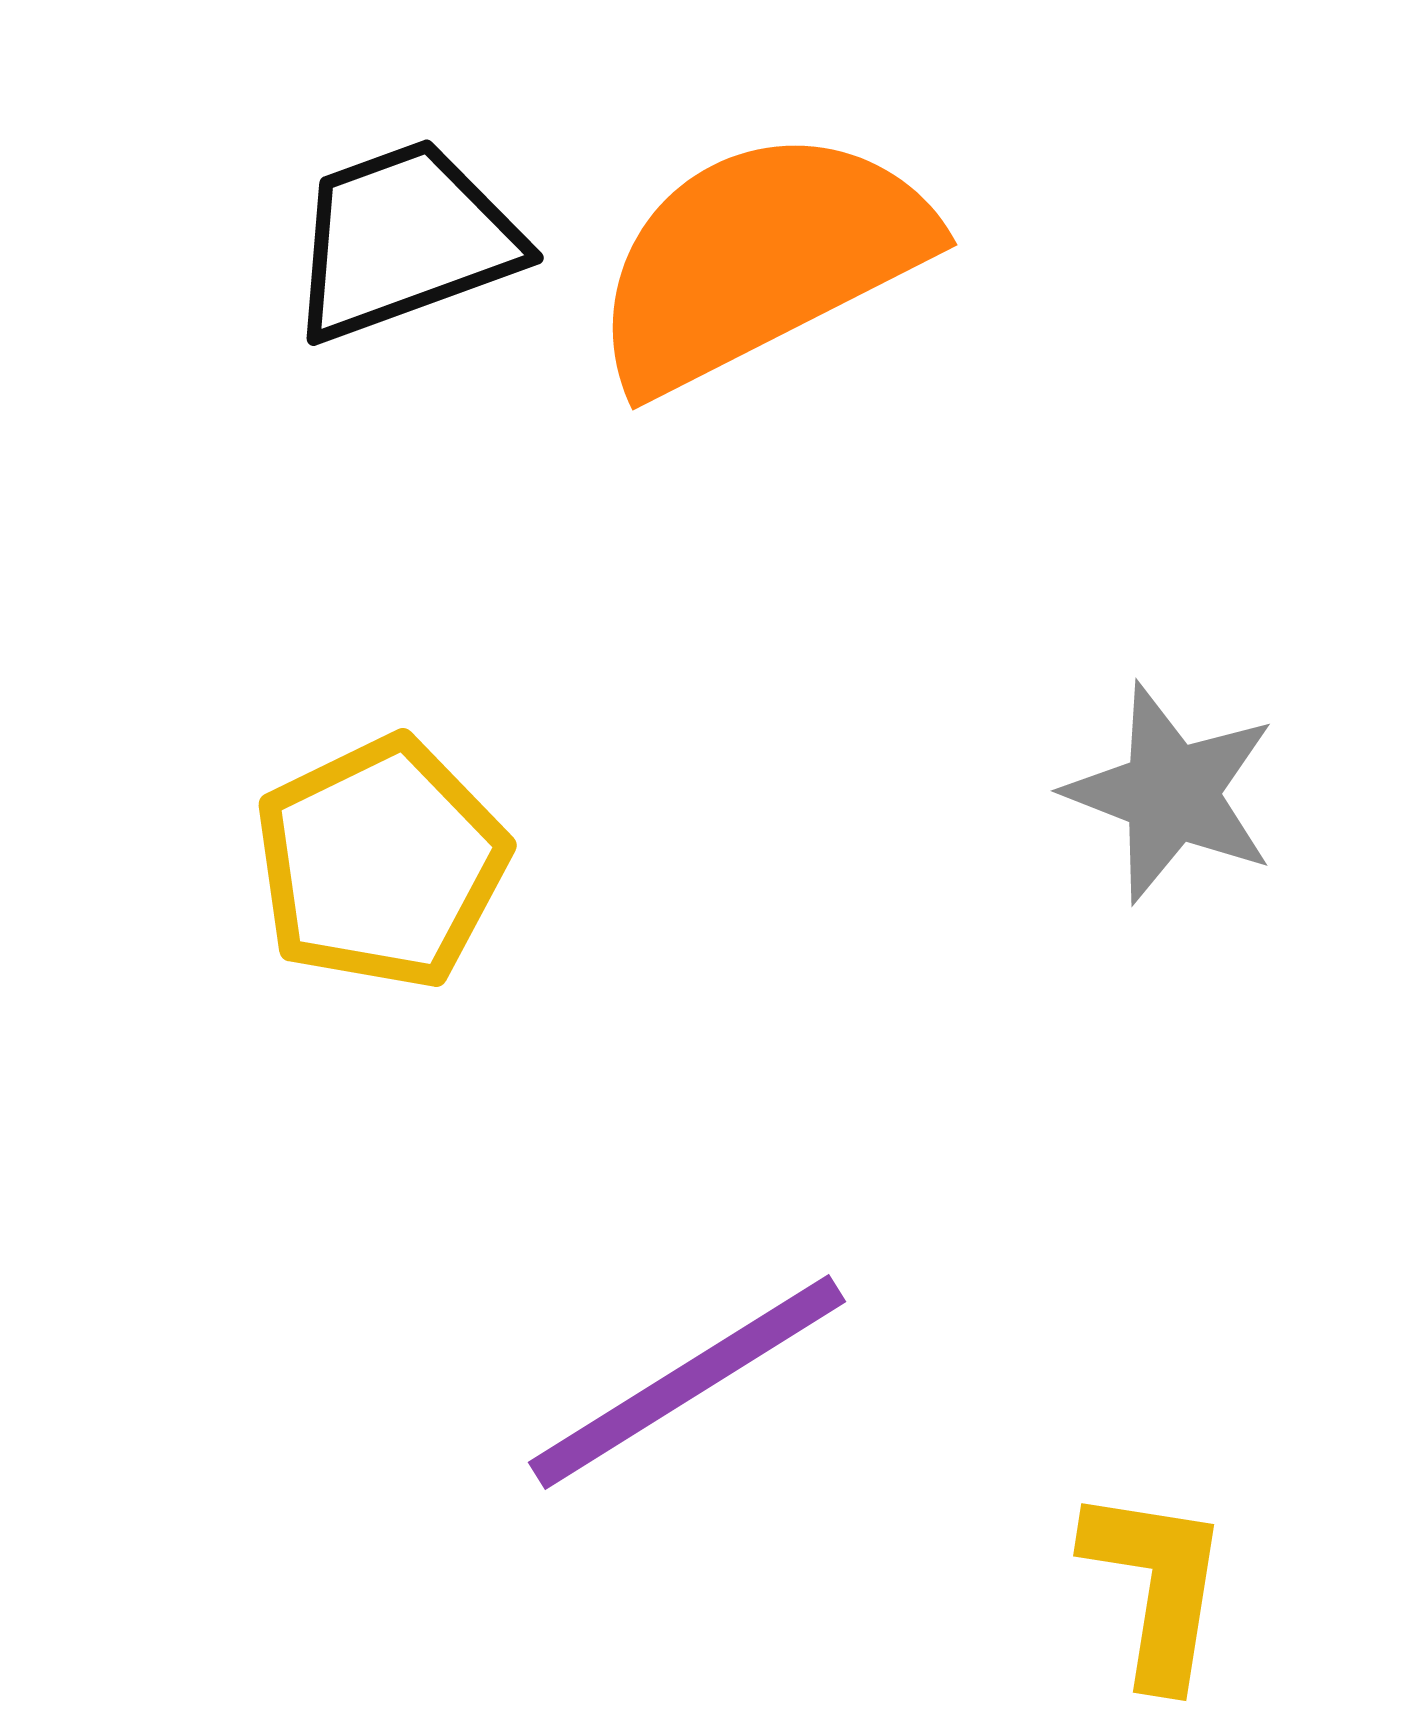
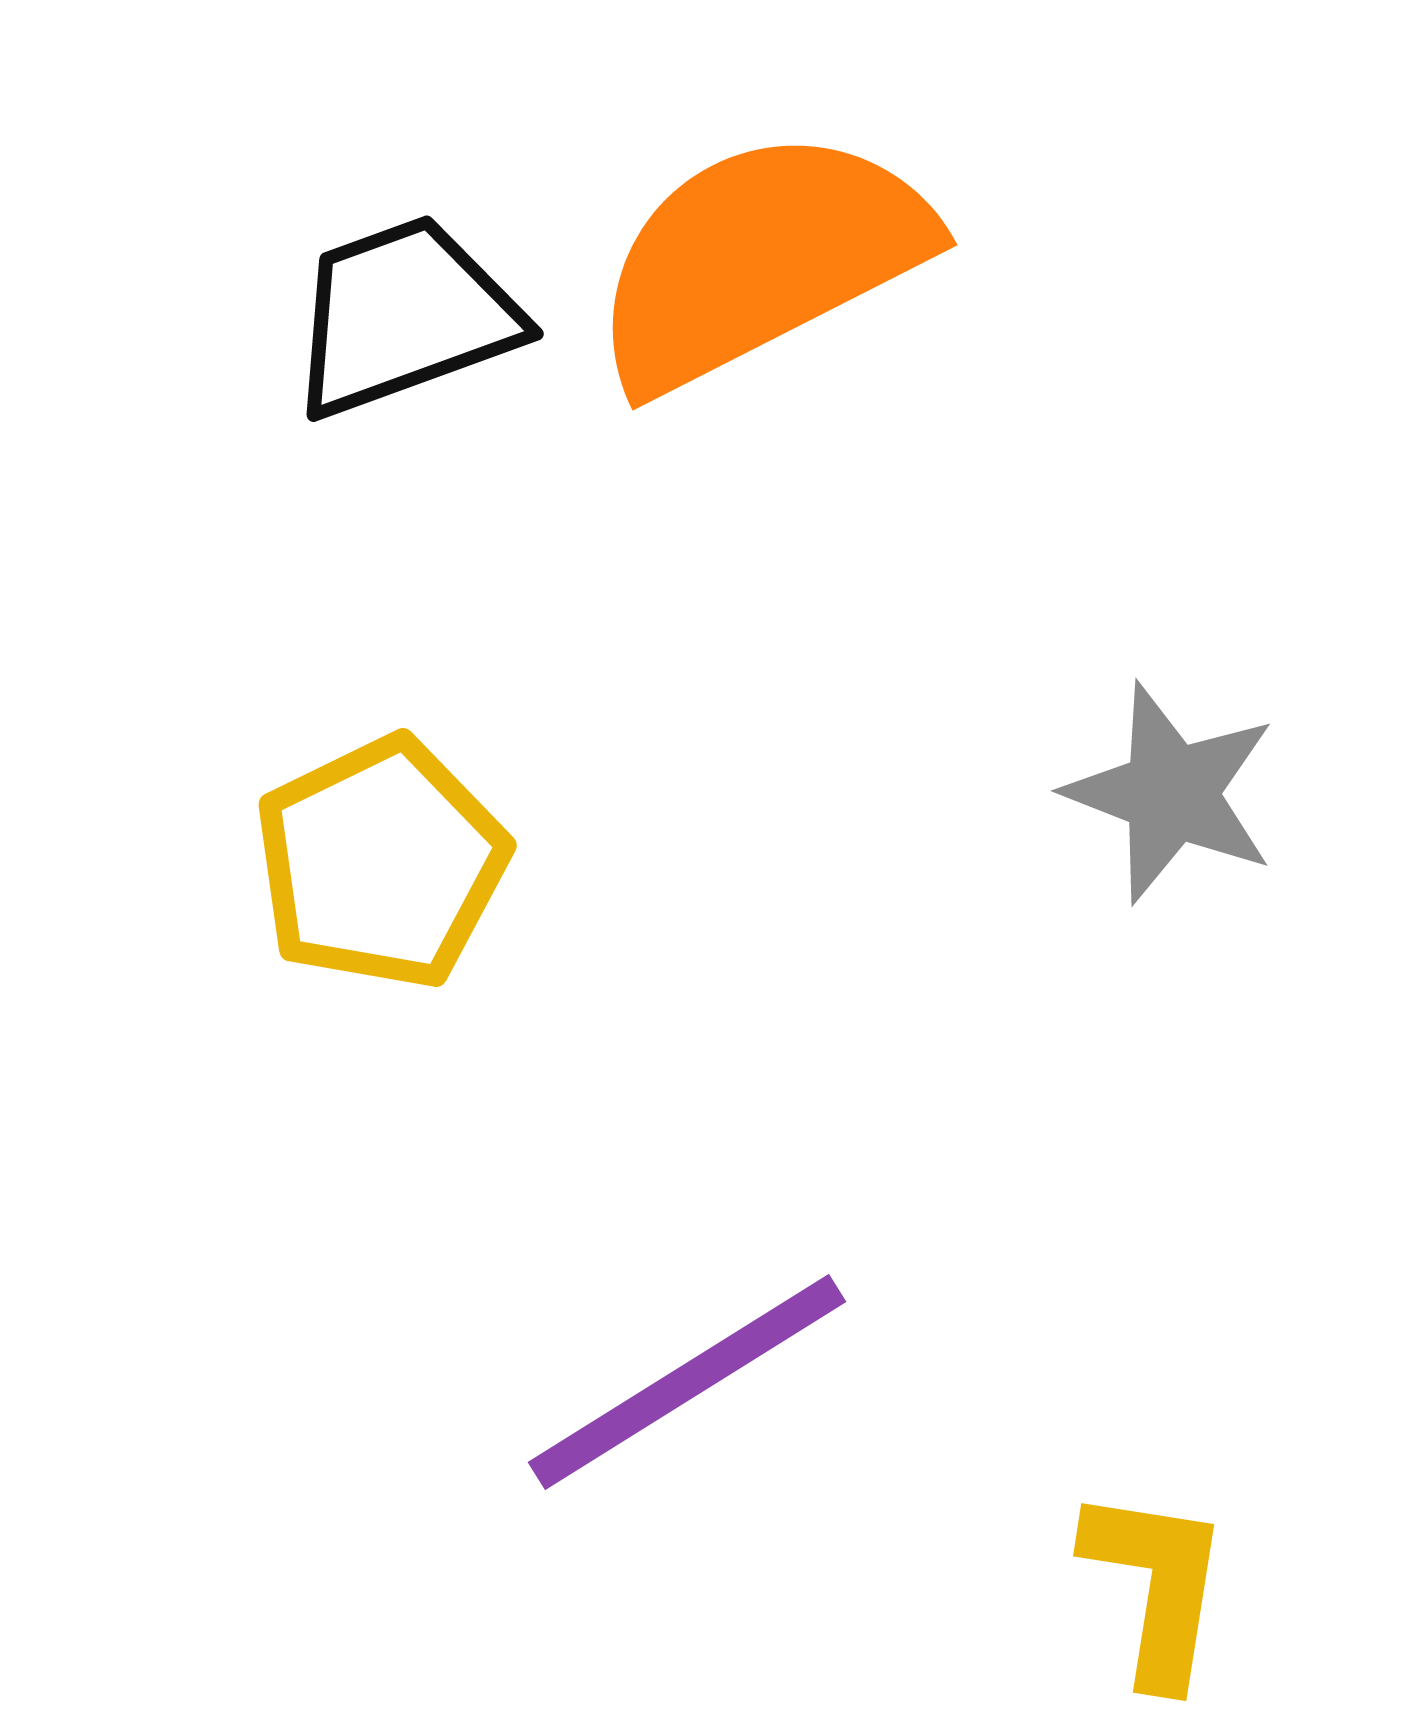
black trapezoid: moved 76 px down
